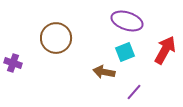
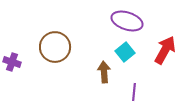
brown circle: moved 1 px left, 9 px down
cyan square: rotated 18 degrees counterclockwise
purple cross: moved 1 px left, 1 px up
brown arrow: rotated 75 degrees clockwise
purple line: rotated 36 degrees counterclockwise
